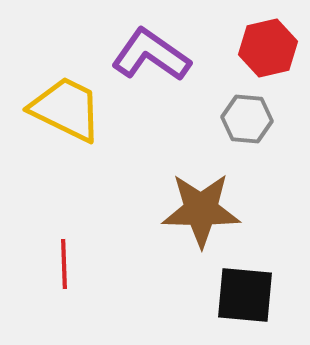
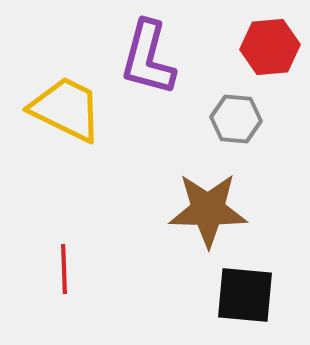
red hexagon: moved 2 px right, 1 px up; rotated 8 degrees clockwise
purple L-shape: moved 3 px left, 3 px down; rotated 110 degrees counterclockwise
gray hexagon: moved 11 px left
brown star: moved 7 px right
red line: moved 5 px down
